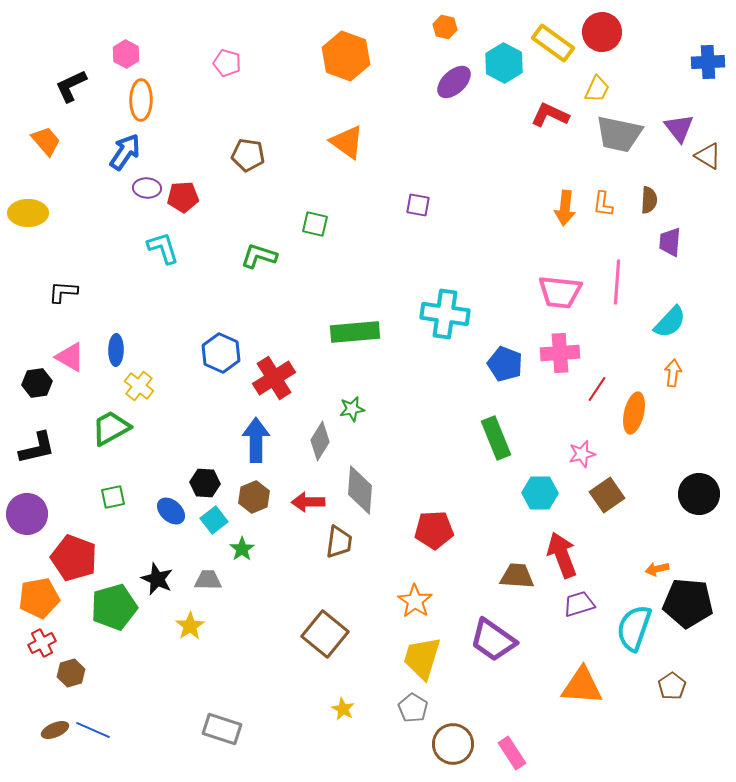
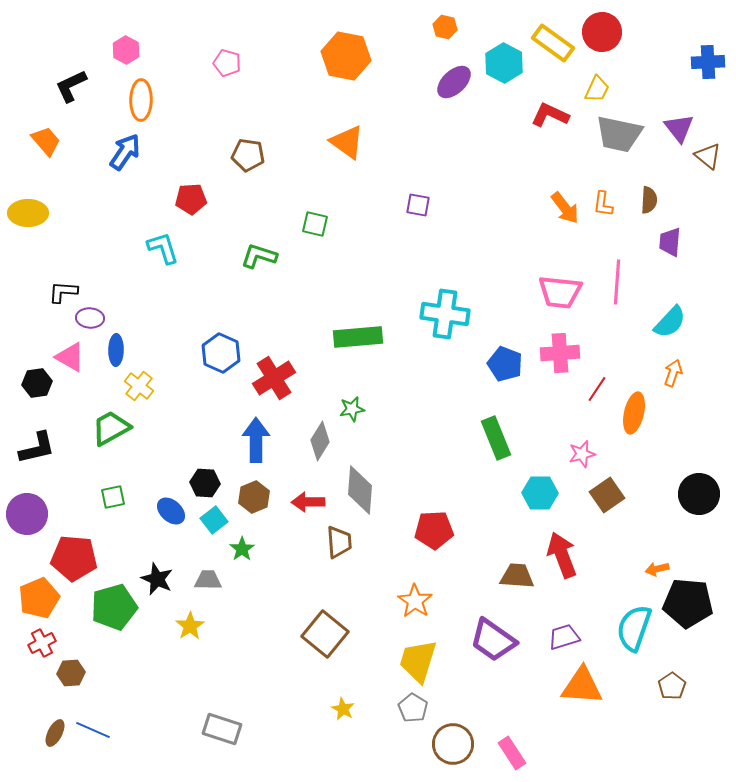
pink hexagon at (126, 54): moved 4 px up
orange hexagon at (346, 56): rotated 9 degrees counterclockwise
brown triangle at (708, 156): rotated 8 degrees clockwise
purple ellipse at (147, 188): moved 57 px left, 130 px down
red pentagon at (183, 197): moved 8 px right, 2 px down
orange arrow at (565, 208): rotated 44 degrees counterclockwise
green rectangle at (355, 332): moved 3 px right, 5 px down
orange arrow at (673, 373): rotated 12 degrees clockwise
brown trapezoid at (339, 542): rotated 12 degrees counterclockwise
red pentagon at (74, 558): rotated 15 degrees counterclockwise
orange pentagon at (39, 598): rotated 12 degrees counterclockwise
purple trapezoid at (579, 604): moved 15 px left, 33 px down
yellow trapezoid at (422, 658): moved 4 px left, 3 px down
brown hexagon at (71, 673): rotated 12 degrees clockwise
brown ellipse at (55, 730): moved 3 px down; rotated 40 degrees counterclockwise
